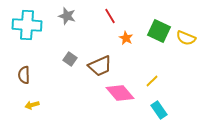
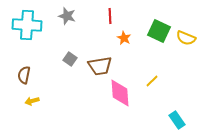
red line: rotated 28 degrees clockwise
orange star: moved 2 px left
brown trapezoid: rotated 15 degrees clockwise
brown semicircle: rotated 12 degrees clockwise
pink diamond: rotated 36 degrees clockwise
yellow arrow: moved 4 px up
cyan rectangle: moved 18 px right, 10 px down
